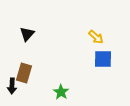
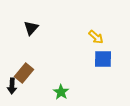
black triangle: moved 4 px right, 6 px up
brown rectangle: rotated 24 degrees clockwise
